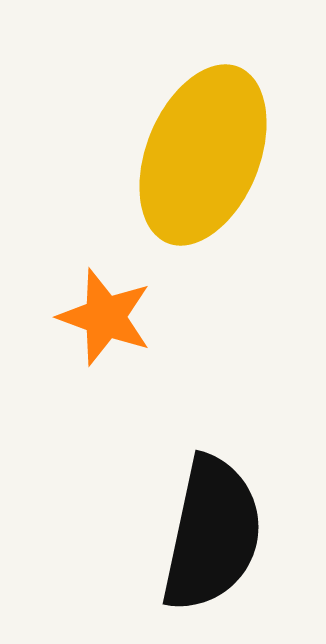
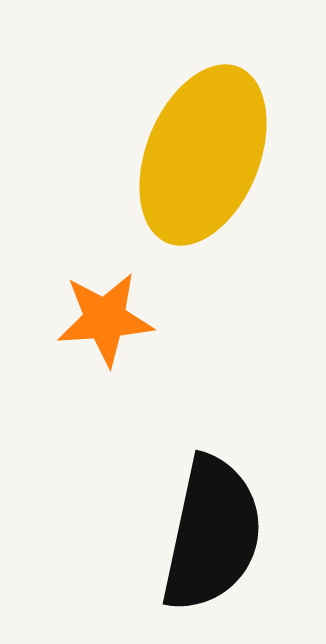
orange star: moved 2 px down; rotated 24 degrees counterclockwise
